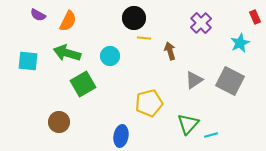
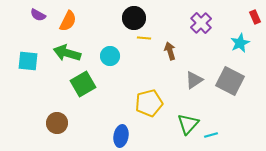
brown circle: moved 2 px left, 1 px down
